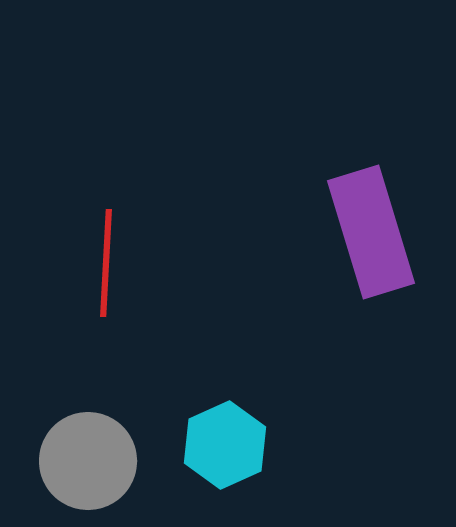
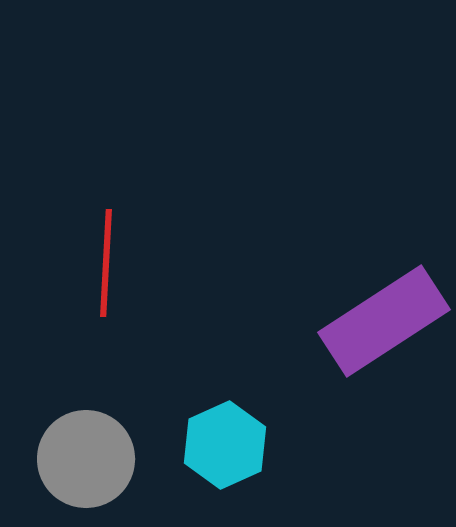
purple rectangle: moved 13 px right, 89 px down; rotated 74 degrees clockwise
gray circle: moved 2 px left, 2 px up
